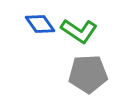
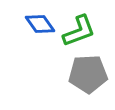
green L-shape: rotated 54 degrees counterclockwise
